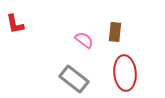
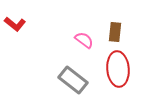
red L-shape: rotated 40 degrees counterclockwise
red ellipse: moved 7 px left, 4 px up
gray rectangle: moved 1 px left, 1 px down
